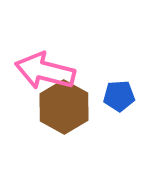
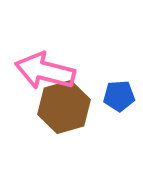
brown hexagon: rotated 15 degrees clockwise
